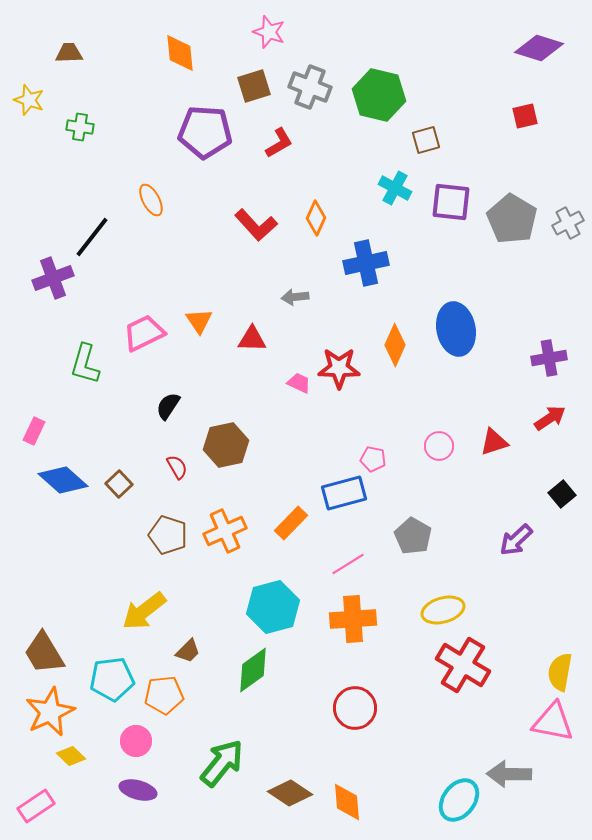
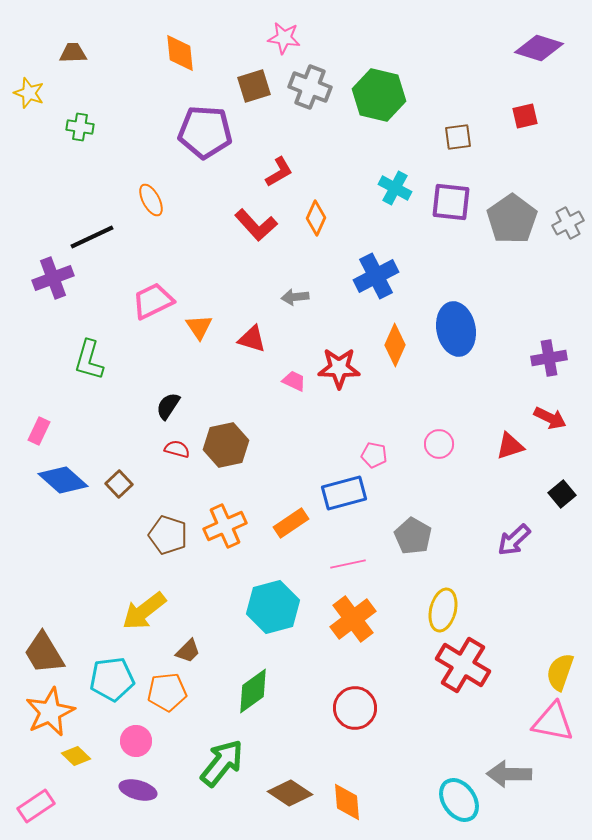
pink star at (269, 32): moved 15 px right, 6 px down; rotated 12 degrees counterclockwise
brown trapezoid at (69, 53): moved 4 px right
yellow star at (29, 100): moved 7 px up
brown square at (426, 140): moved 32 px right, 3 px up; rotated 8 degrees clockwise
red L-shape at (279, 143): moved 29 px down
gray pentagon at (512, 219): rotated 6 degrees clockwise
black line at (92, 237): rotated 27 degrees clockwise
blue cross at (366, 263): moved 10 px right, 13 px down; rotated 15 degrees counterclockwise
orange triangle at (199, 321): moved 6 px down
pink trapezoid at (144, 333): moved 9 px right, 32 px up
red triangle at (252, 339): rotated 16 degrees clockwise
green L-shape at (85, 364): moved 4 px right, 4 px up
pink trapezoid at (299, 383): moved 5 px left, 2 px up
red arrow at (550, 418): rotated 60 degrees clockwise
pink rectangle at (34, 431): moved 5 px right
red triangle at (494, 442): moved 16 px right, 4 px down
pink circle at (439, 446): moved 2 px up
pink pentagon at (373, 459): moved 1 px right, 4 px up
red semicircle at (177, 467): moved 18 px up; rotated 45 degrees counterclockwise
orange rectangle at (291, 523): rotated 12 degrees clockwise
orange cross at (225, 531): moved 5 px up
purple arrow at (516, 540): moved 2 px left
pink line at (348, 564): rotated 20 degrees clockwise
yellow ellipse at (443, 610): rotated 60 degrees counterclockwise
orange cross at (353, 619): rotated 33 degrees counterclockwise
green diamond at (253, 670): moved 21 px down
yellow semicircle at (560, 672): rotated 9 degrees clockwise
orange pentagon at (164, 695): moved 3 px right, 3 px up
yellow diamond at (71, 756): moved 5 px right
cyan ellipse at (459, 800): rotated 72 degrees counterclockwise
